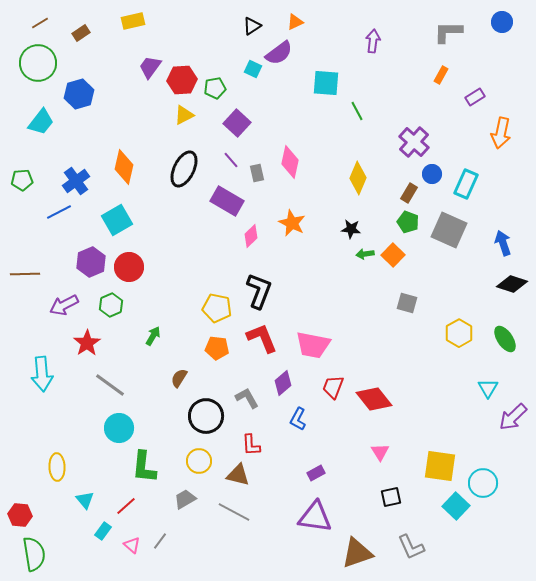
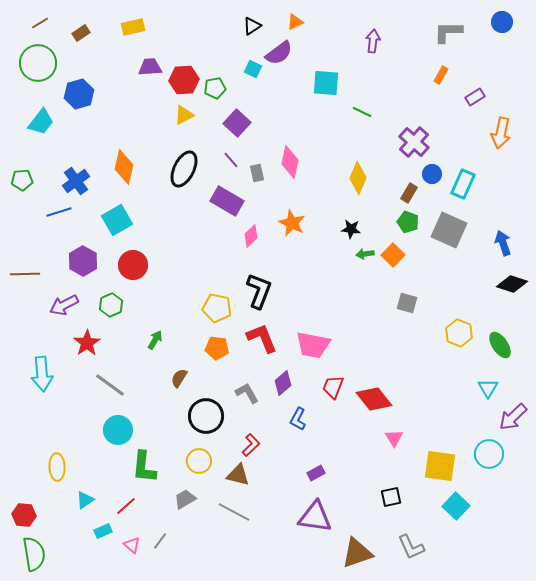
yellow rectangle at (133, 21): moved 6 px down
purple trapezoid at (150, 67): rotated 50 degrees clockwise
red hexagon at (182, 80): moved 2 px right
green line at (357, 111): moved 5 px right, 1 px down; rotated 36 degrees counterclockwise
cyan rectangle at (466, 184): moved 3 px left
blue line at (59, 212): rotated 10 degrees clockwise
purple hexagon at (91, 262): moved 8 px left, 1 px up; rotated 8 degrees counterclockwise
red circle at (129, 267): moved 4 px right, 2 px up
yellow hexagon at (459, 333): rotated 8 degrees counterclockwise
green arrow at (153, 336): moved 2 px right, 4 px down
green ellipse at (505, 339): moved 5 px left, 6 px down
gray L-shape at (247, 398): moved 5 px up
cyan circle at (119, 428): moved 1 px left, 2 px down
red L-shape at (251, 445): rotated 130 degrees counterclockwise
pink triangle at (380, 452): moved 14 px right, 14 px up
cyan circle at (483, 483): moved 6 px right, 29 px up
cyan triangle at (85, 500): rotated 36 degrees clockwise
red hexagon at (20, 515): moved 4 px right
cyan rectangle at (103, 531): rotated 30 degrees clockwise
